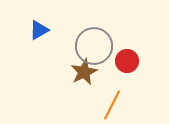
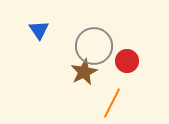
blue triangle: rotated 35 degrees counterclockwise
orange line: moved 2 px up
